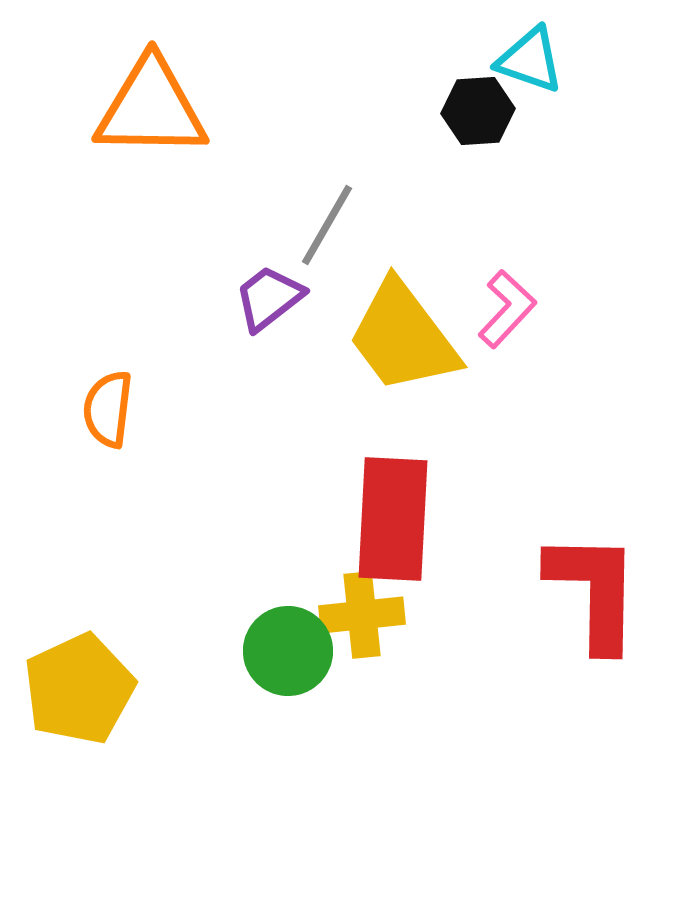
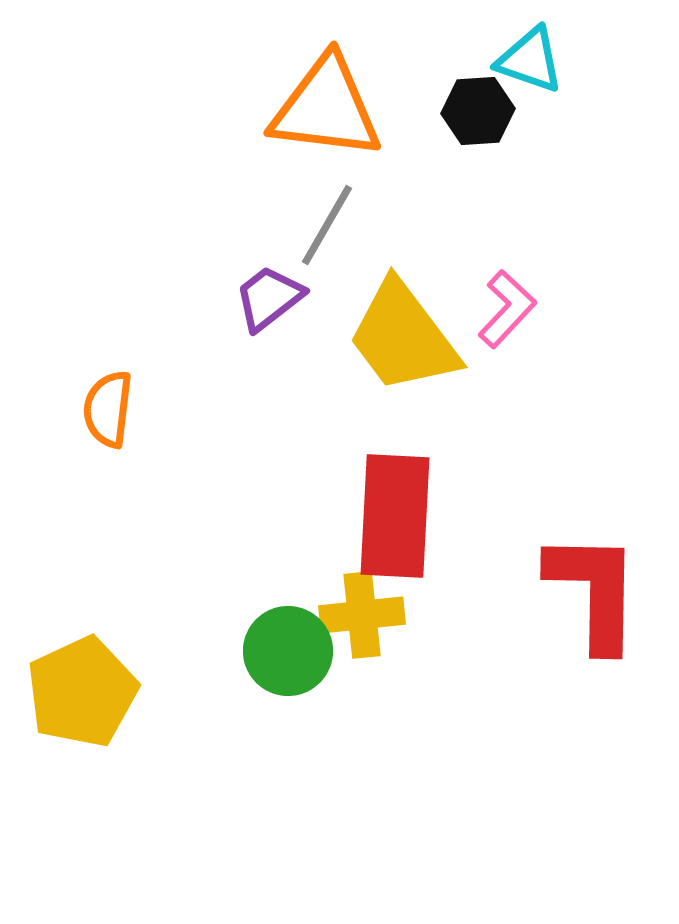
orange triangle: moved 175 px right; rotated 6 degrees clockwise
red rectangle: moved 2 px right, 3 px up
yellow pentagon: moved 3 px right, 3 px down
